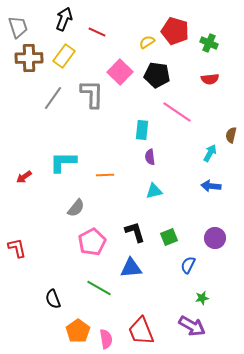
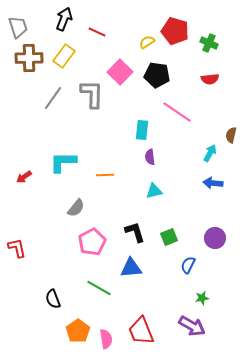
blue arrow: moved 2 px right, 3 px up
